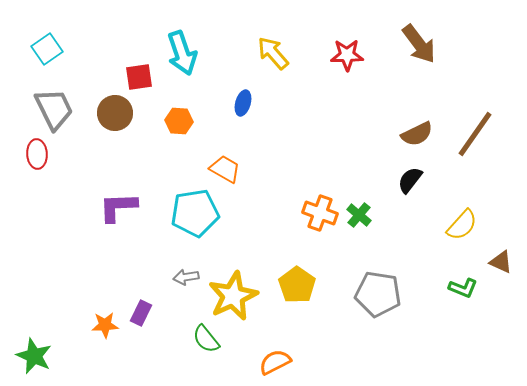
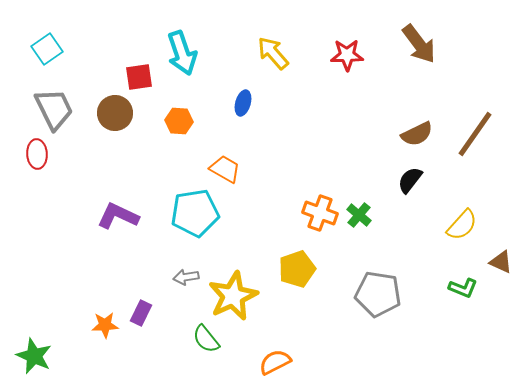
purple L-shape: moved 9 px down; rotated 27 degrees clockwise
yellow pentagon: moved 16 px up; rotated 18 degrees clockwise
